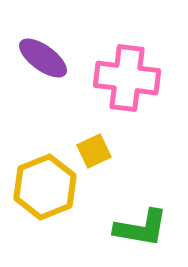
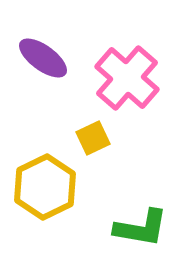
pink cross: rotated 34 degrees clockwise
yellow square: moved 1 px left, 13 px up
yellow hexagon: rotated 4 degrees counterclockwise
